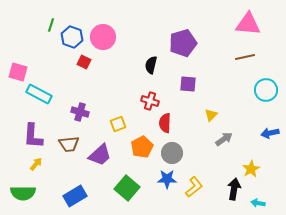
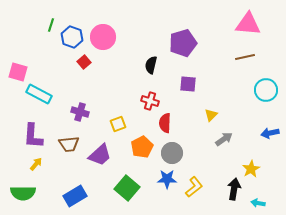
red square: rotated 24 degrees clockwise
